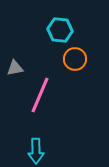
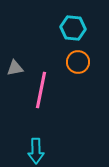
cyan hexagon: moved 13 px right, 2 px up
orange circle: moved 3 px right, 3 px down
pink line: moved 1 px right, 5 px up; rotated 12 degrees counterclockwise
